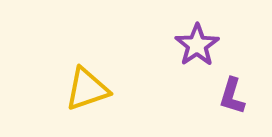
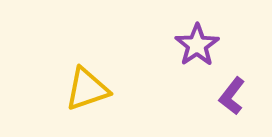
purple L-shape: rotated 21 degrees clockwise
